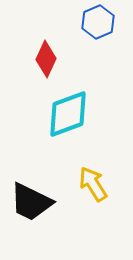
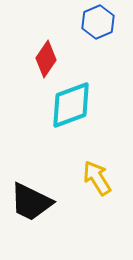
red diamond: rotated 9 degrees clockwise
cyan diamond: moved 3 px right, 9 px up
yellow arrow: moved 4 px right, 6 px up
